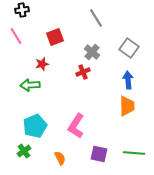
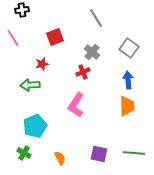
pink line: moved 3 px left, 2 px down
pink L-shape: moved 21 px up
green cross: moved 2 px down; rotated 24 degrees counterclockwise
